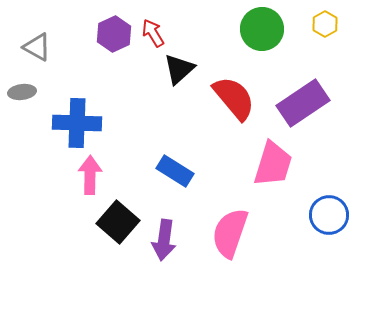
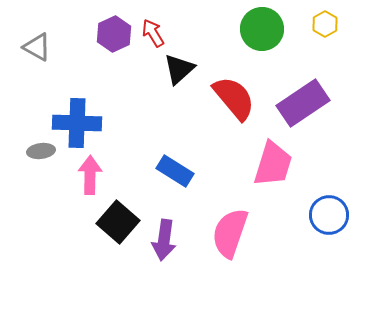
gray ellipse: moved 19 px right, 59 px down
